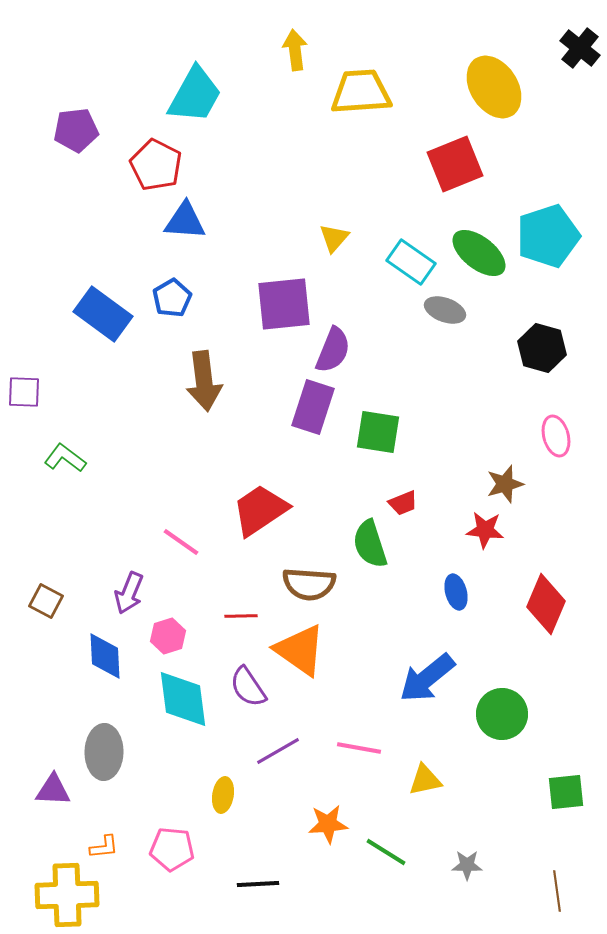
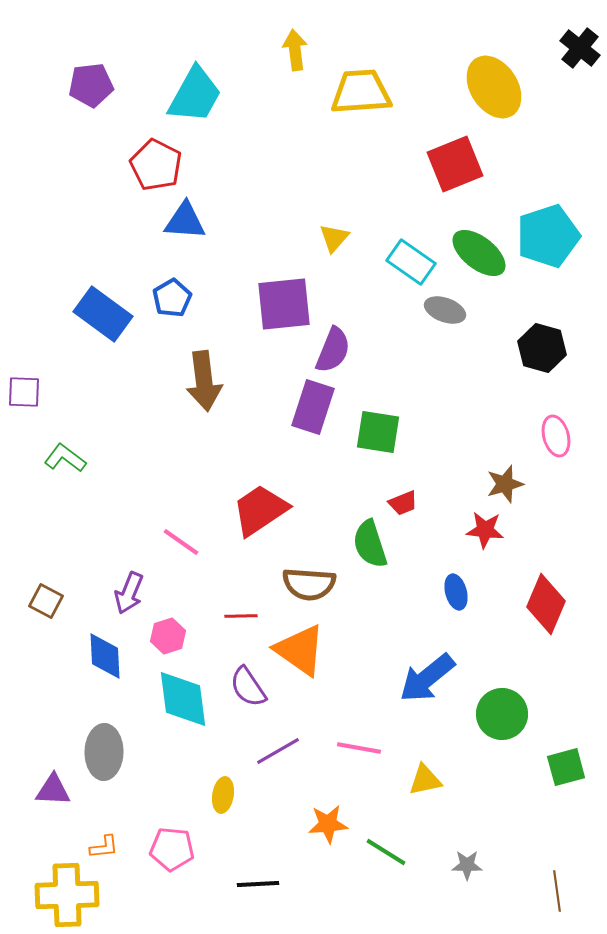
purple pentagon at (76, 130): moved 15 px right, 45 px up
green square at (566, 792): moved 25 px up; rotated 9 degrees counterclockwise
